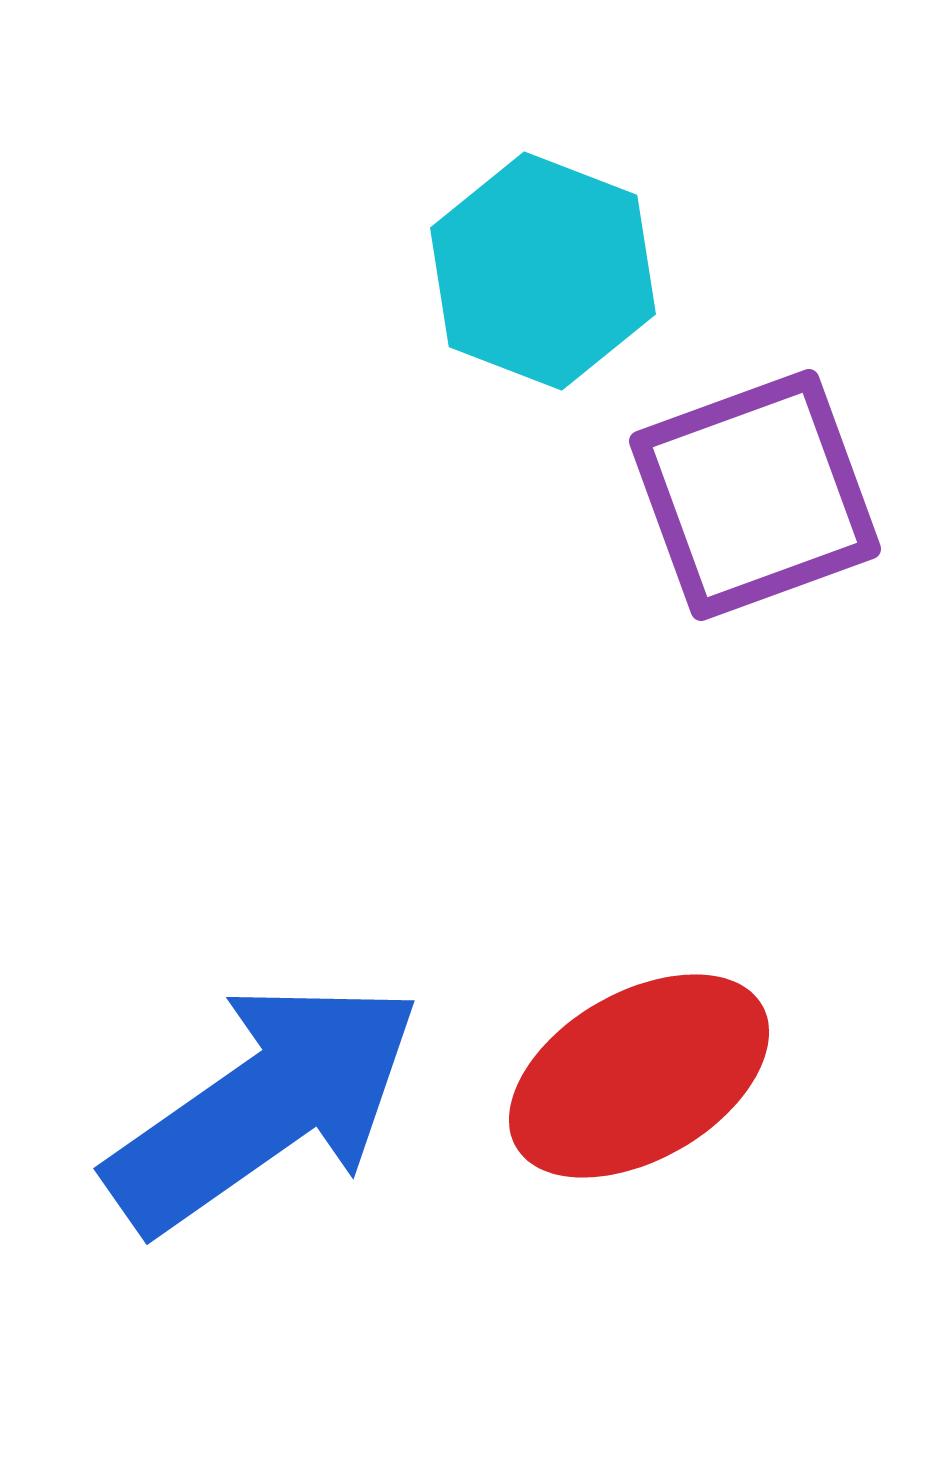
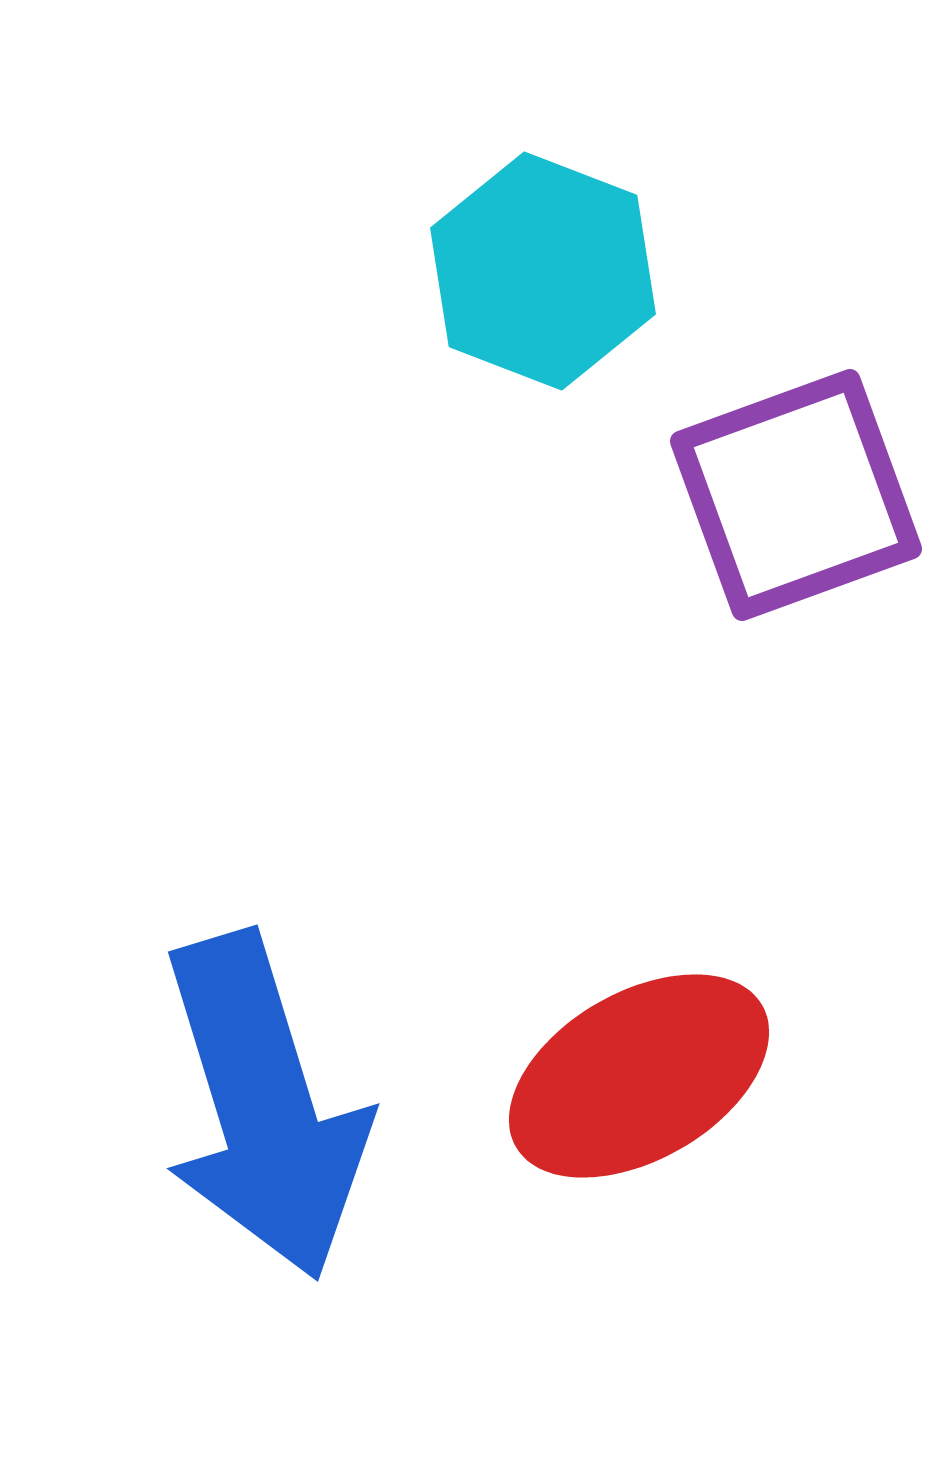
purple square: moved 41 px right
blue arrow: rotated 108 degrees clockwise
